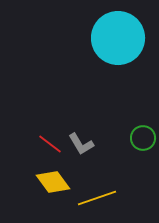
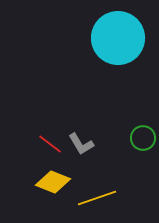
yellow diamond: rotated 32 degrees counterclockwise
